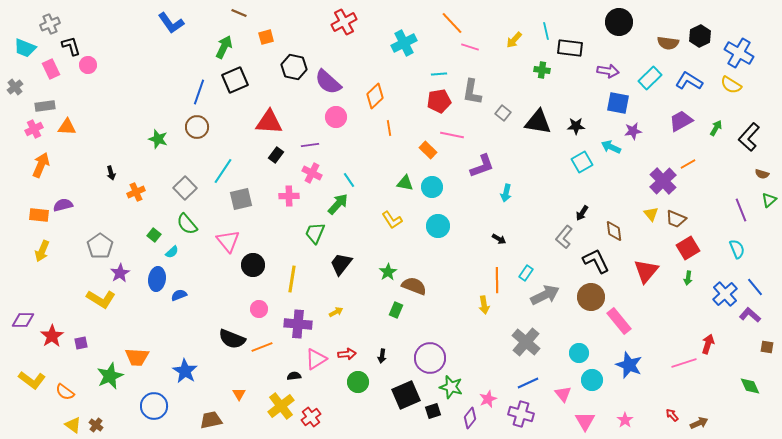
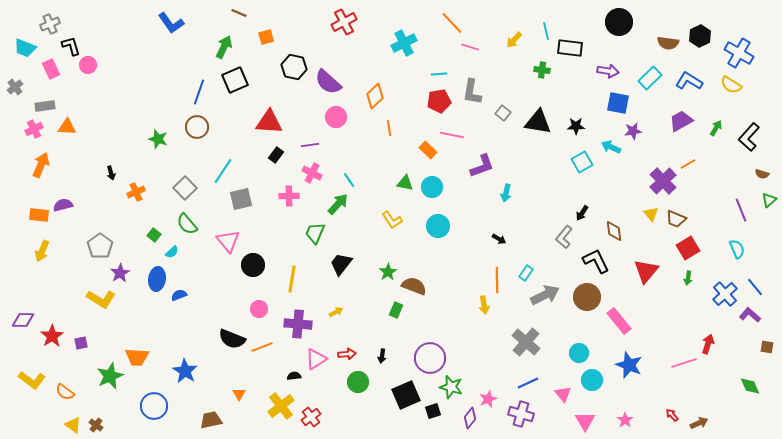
brown circle at (591, 297): moved 4 px left
